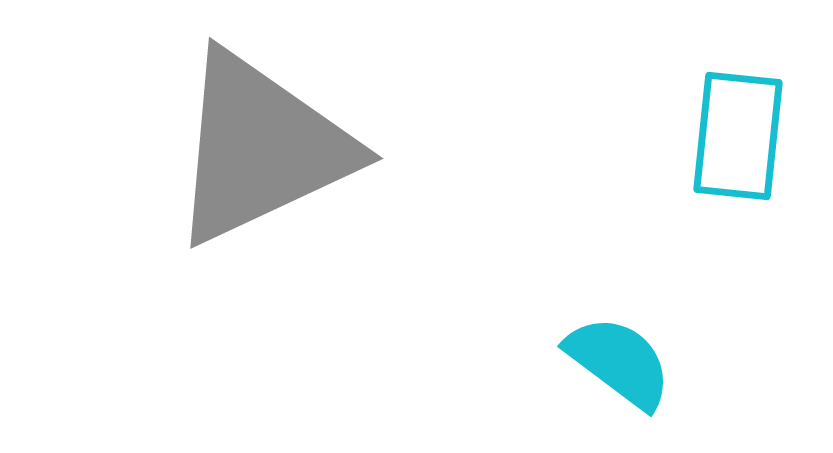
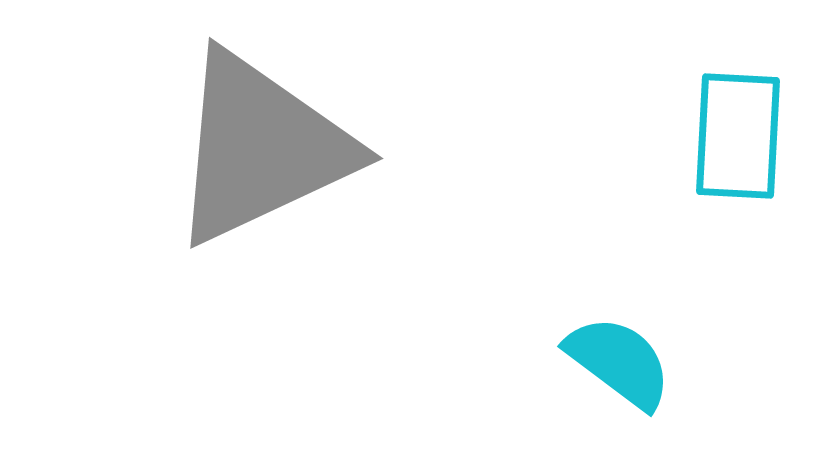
cyan rectangle: rotated 3 degrees counterclockwise
